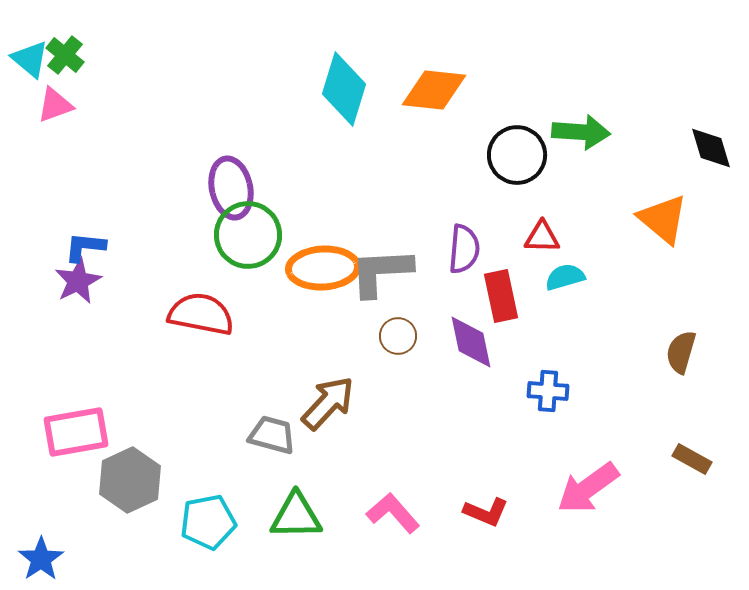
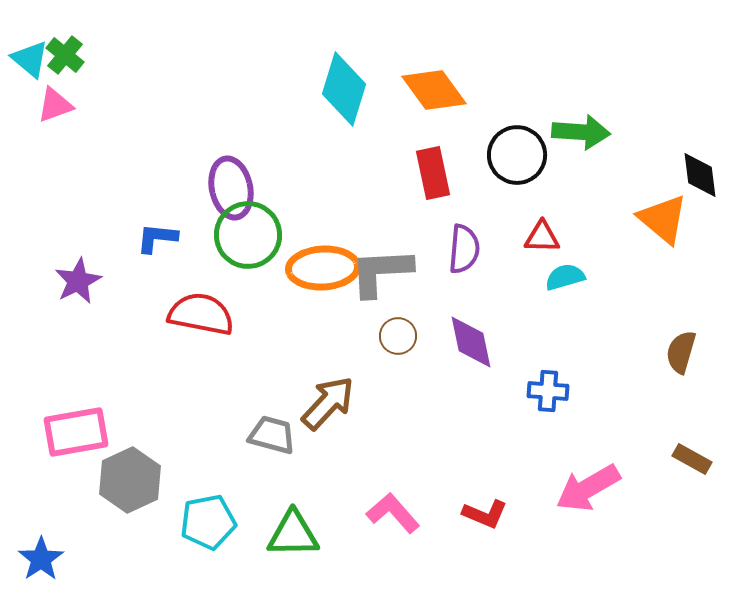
orange diamond: rotated 48 degrees clockwise
black diamond: moved 11 px left, 27 px down; rotated 9 degrees clockwise
blue L-shape: moved 72 px right, 9 px up
red rectangle: moved 68 px left, 123 px up
pink arrow: rotated 6 degrees clockwise
red L-shape: moved 1 px left, 2 px down
green triangle: moved 3 px left, 18 px down
